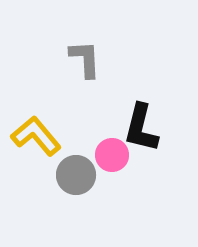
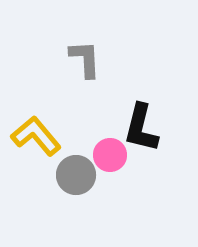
pink circle: moved 2 px left
